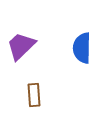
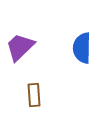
purple trapezoid: moved 1 px left, 1 px down
